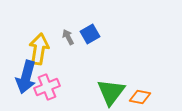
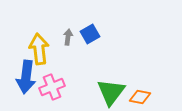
gray arrow: rotated 35 degrees clockwise
yellow arrow: rotated 16 degrees counterclockwise
blue arrow: rotated 8 degrees counterclockwise
pink cross: moved 5 px right
